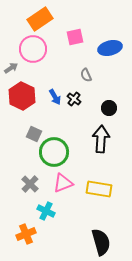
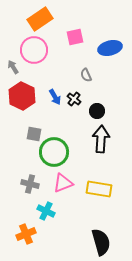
pink circle: moved 1 px right, 1 px down
gray arrow: moved 2 px right, 1 px up; rotated 88 degrees counterclockwise
black circle: moved 12 px left, 3 px down
gray square: rotated 14 degrees counterclockwise
gray cross: rotated 30 degrees counterclockwise
